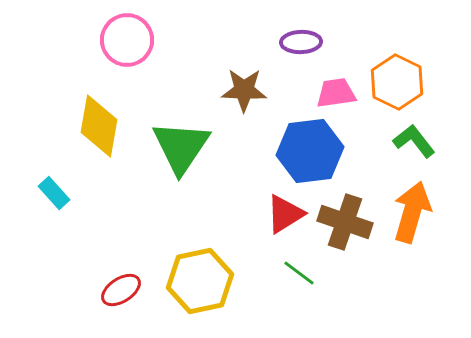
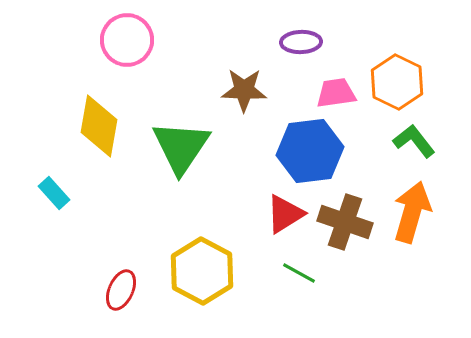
green line: rotated 8 degrees counterclockwise
yellow hexagon: moved 2 px right, 10 px up; rotated 20 degrees counterclockwise
red ellipse: rotated 33 degrees counterclockwise
